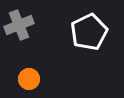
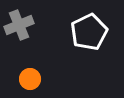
orange circle: moved 1 px right
